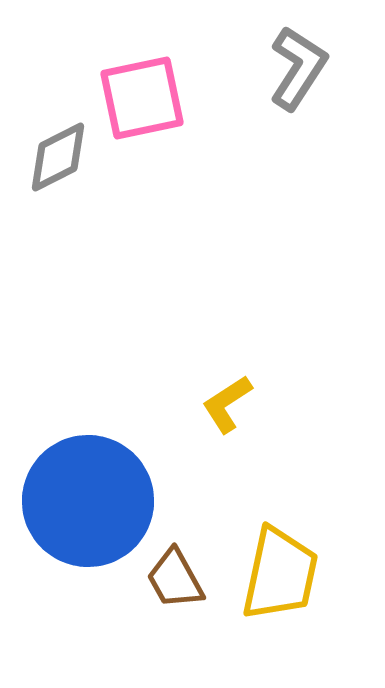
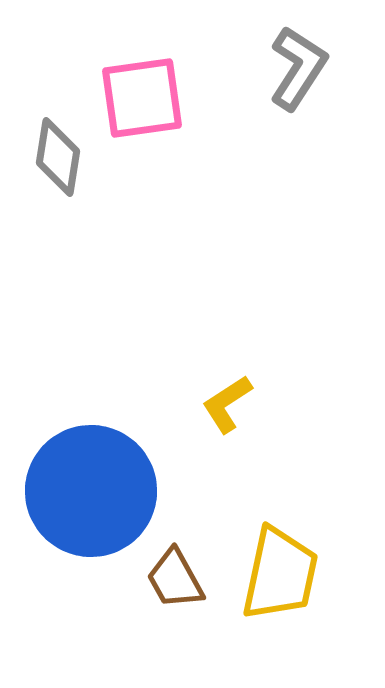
pink square: rotated 4 degrees clockwise
gray diamond: rotated 54 degrees counterclockwise
blue circle: moved 3 px right, 10 px up
